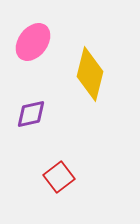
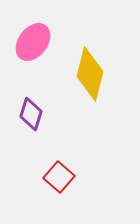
purple diamond: rotated 60 degrees counterclockwise
red square: rotated 12 degrees counterclockwise
